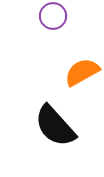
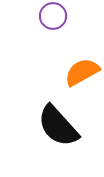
black semicircle: moved 3 px right
